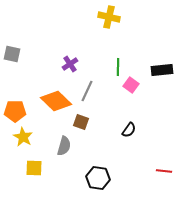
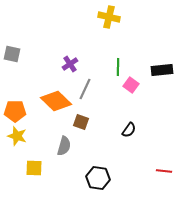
gray line: moved 2 px left, 2 px up
yellow star: moved 6 px left, 1 px up; rotated 12 degrees counterclockwise
